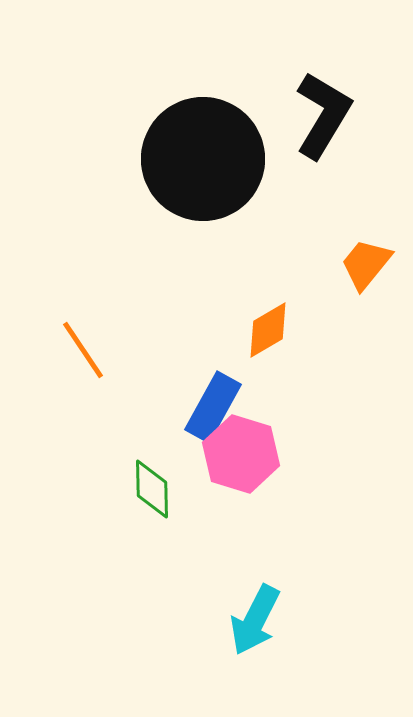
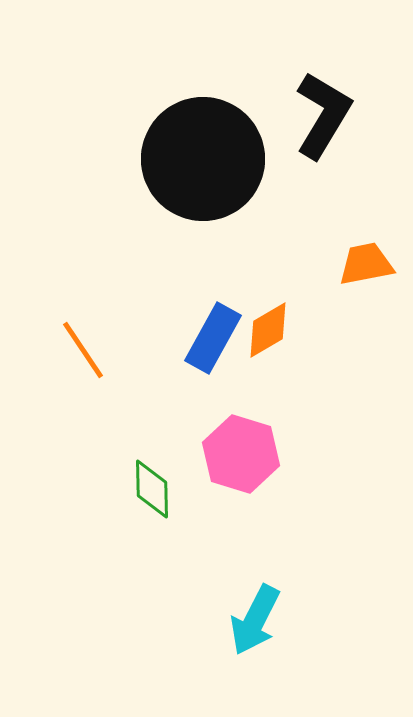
orange trapezoid: rotated 40 degrees clockwise
blue rectangle: moved 69 px up
